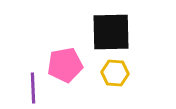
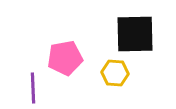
black square: moved 24 px right, 2 px down
pink pentagon: moved 7 px up
